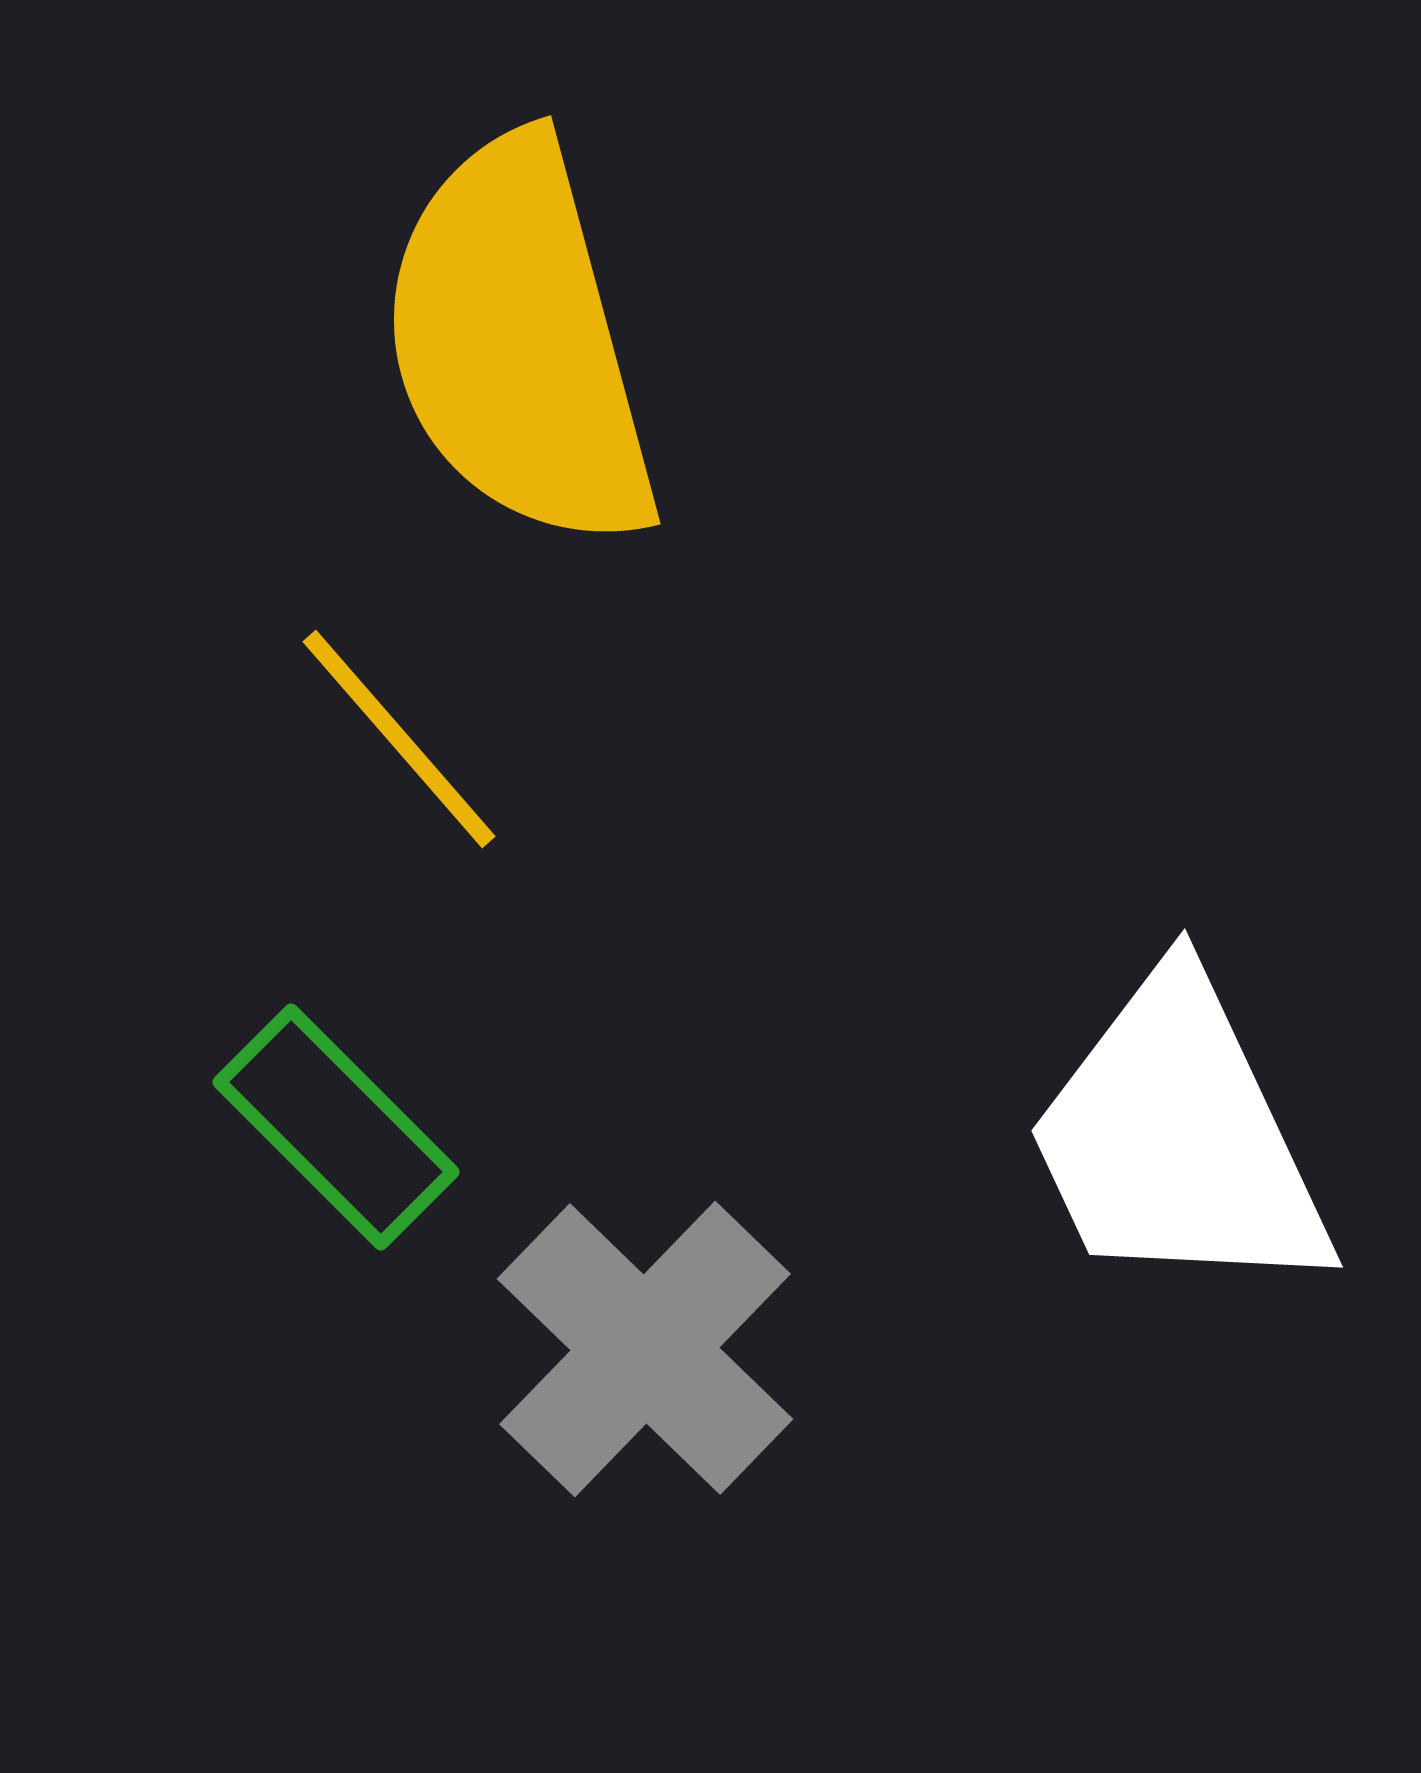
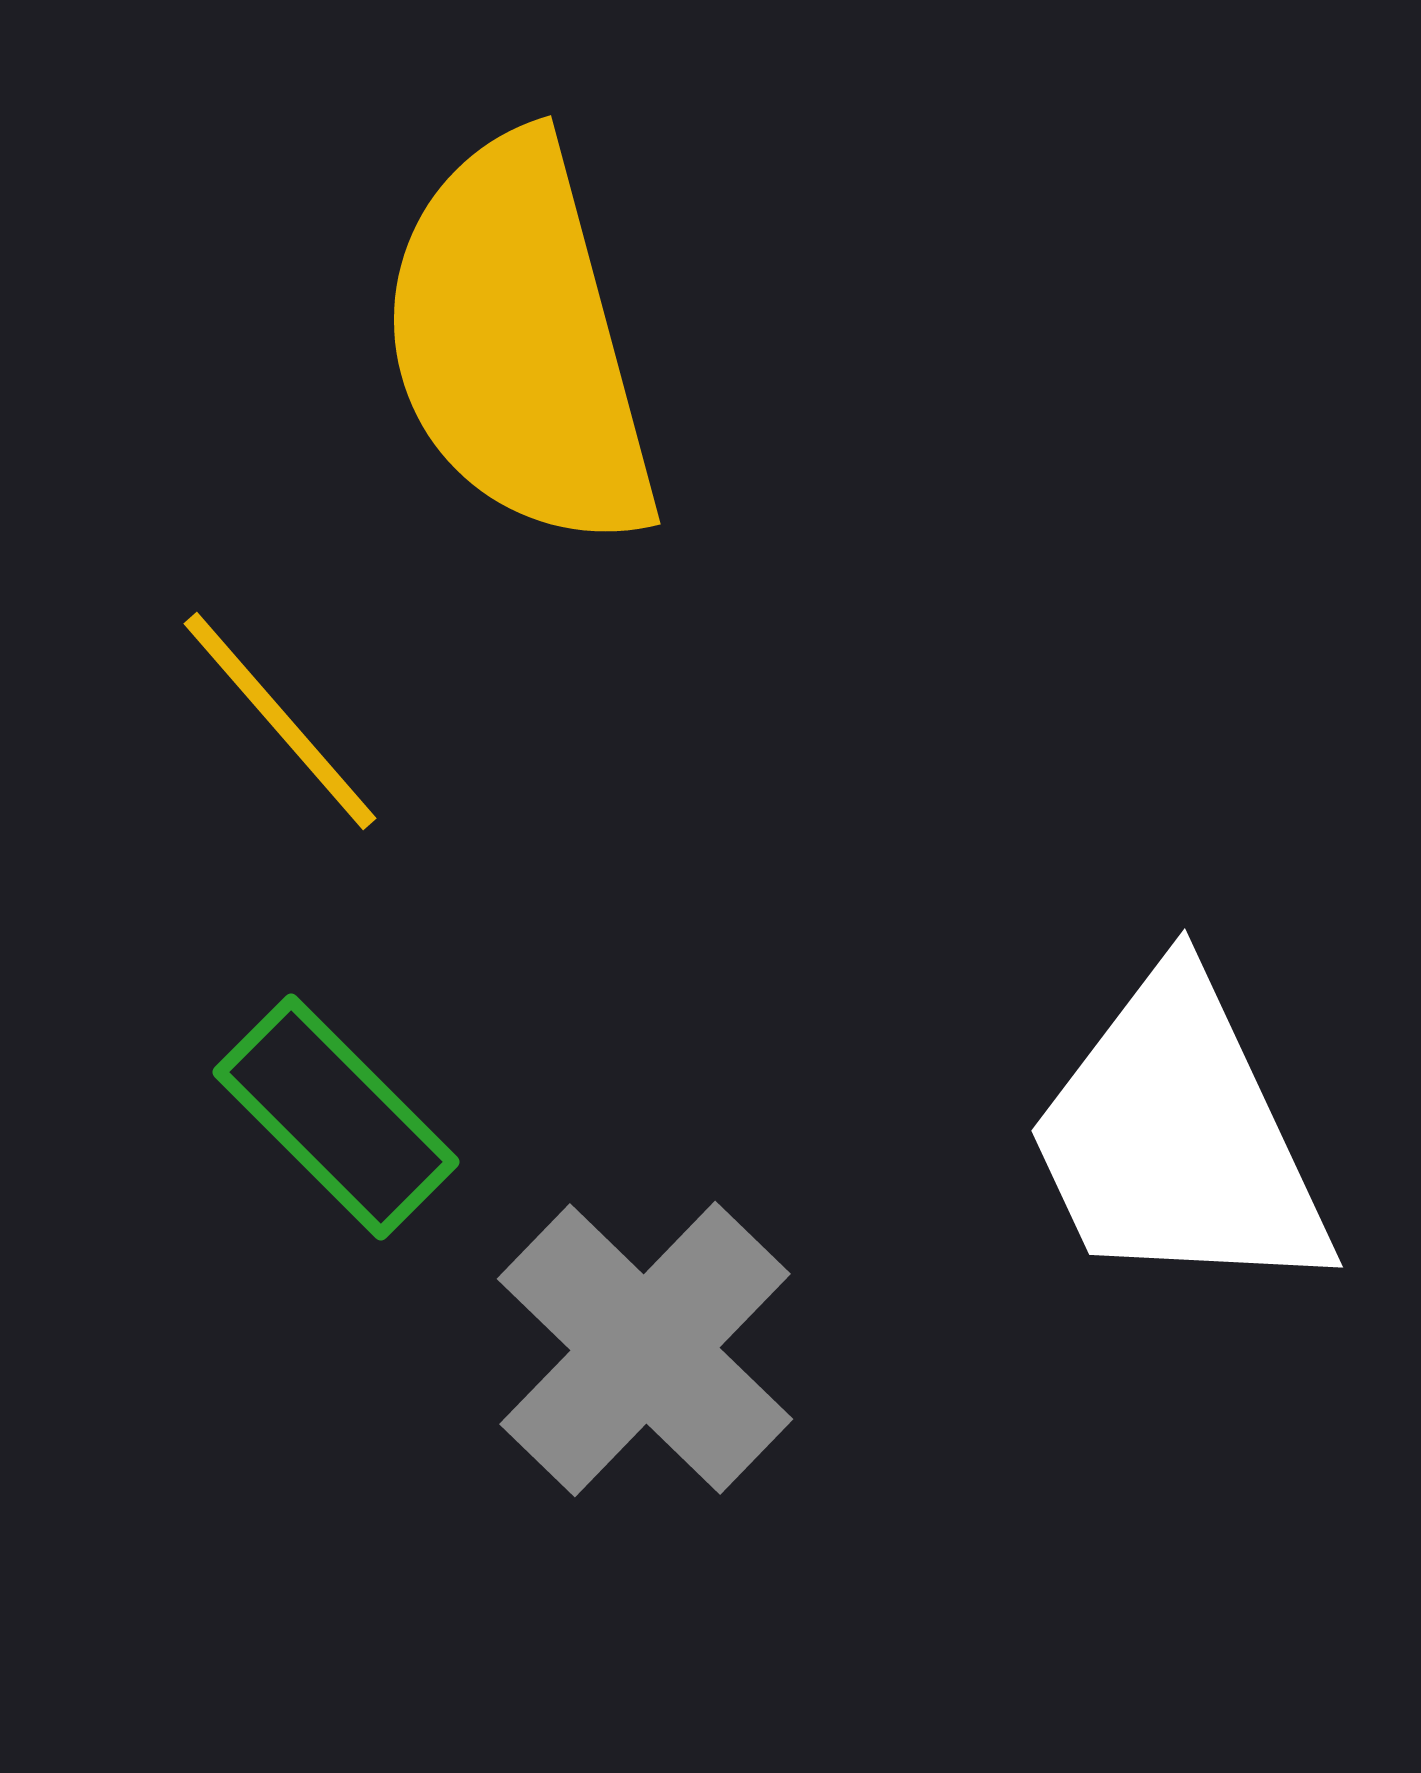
yellow line: moved 119 px left, 18 px up
green rectangle: moved 10 px up
